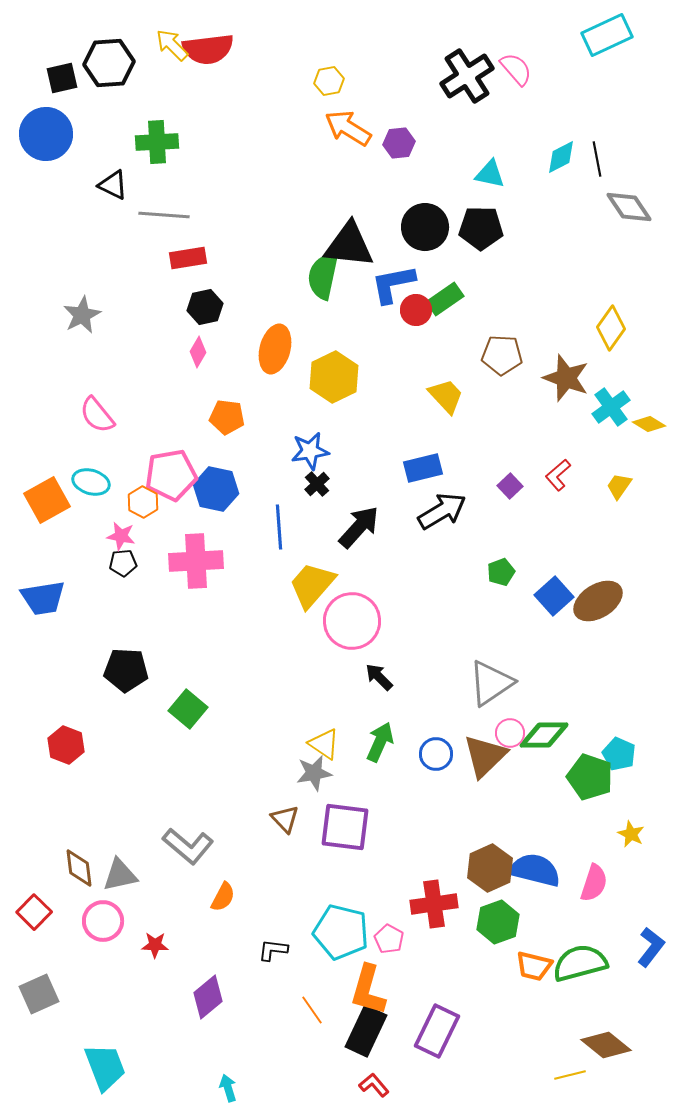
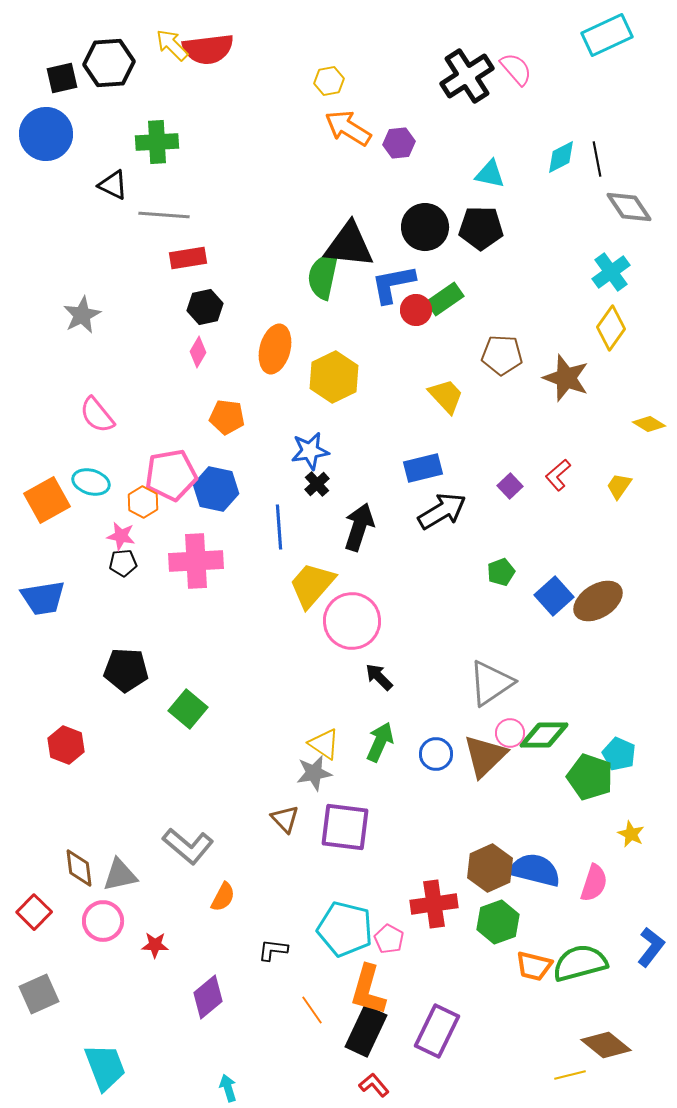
cyan cross at (611, 407): moved 135 px up
black arrow at (359, 527): rotated 24 degrees counterclockwise
cyan pentagon at (341, 932): moved 4 px right, 3 px up
